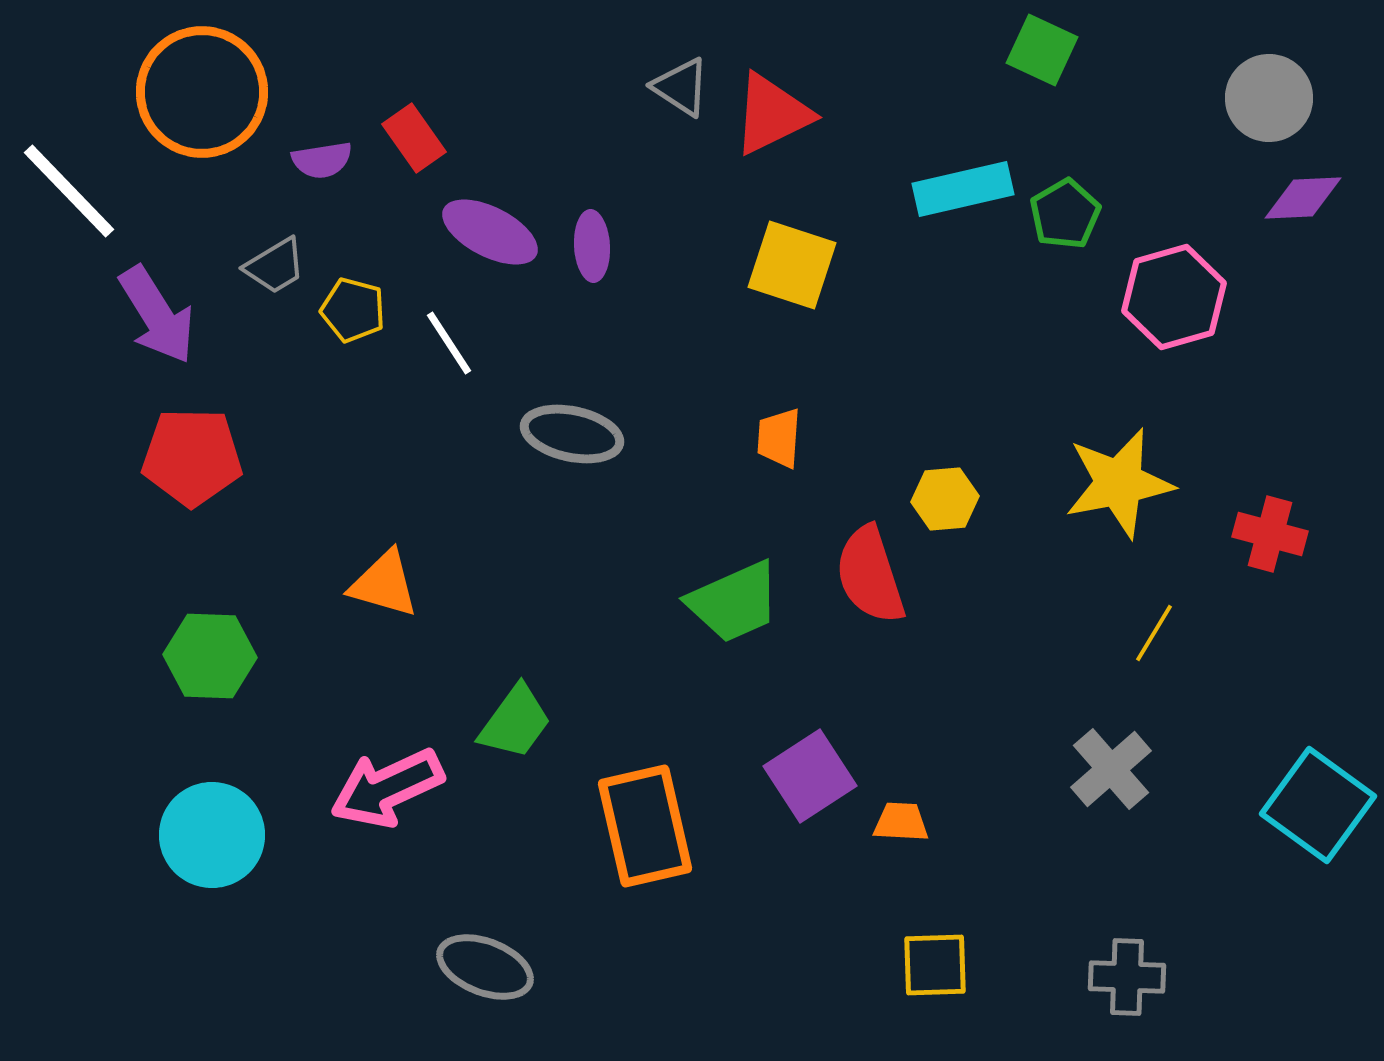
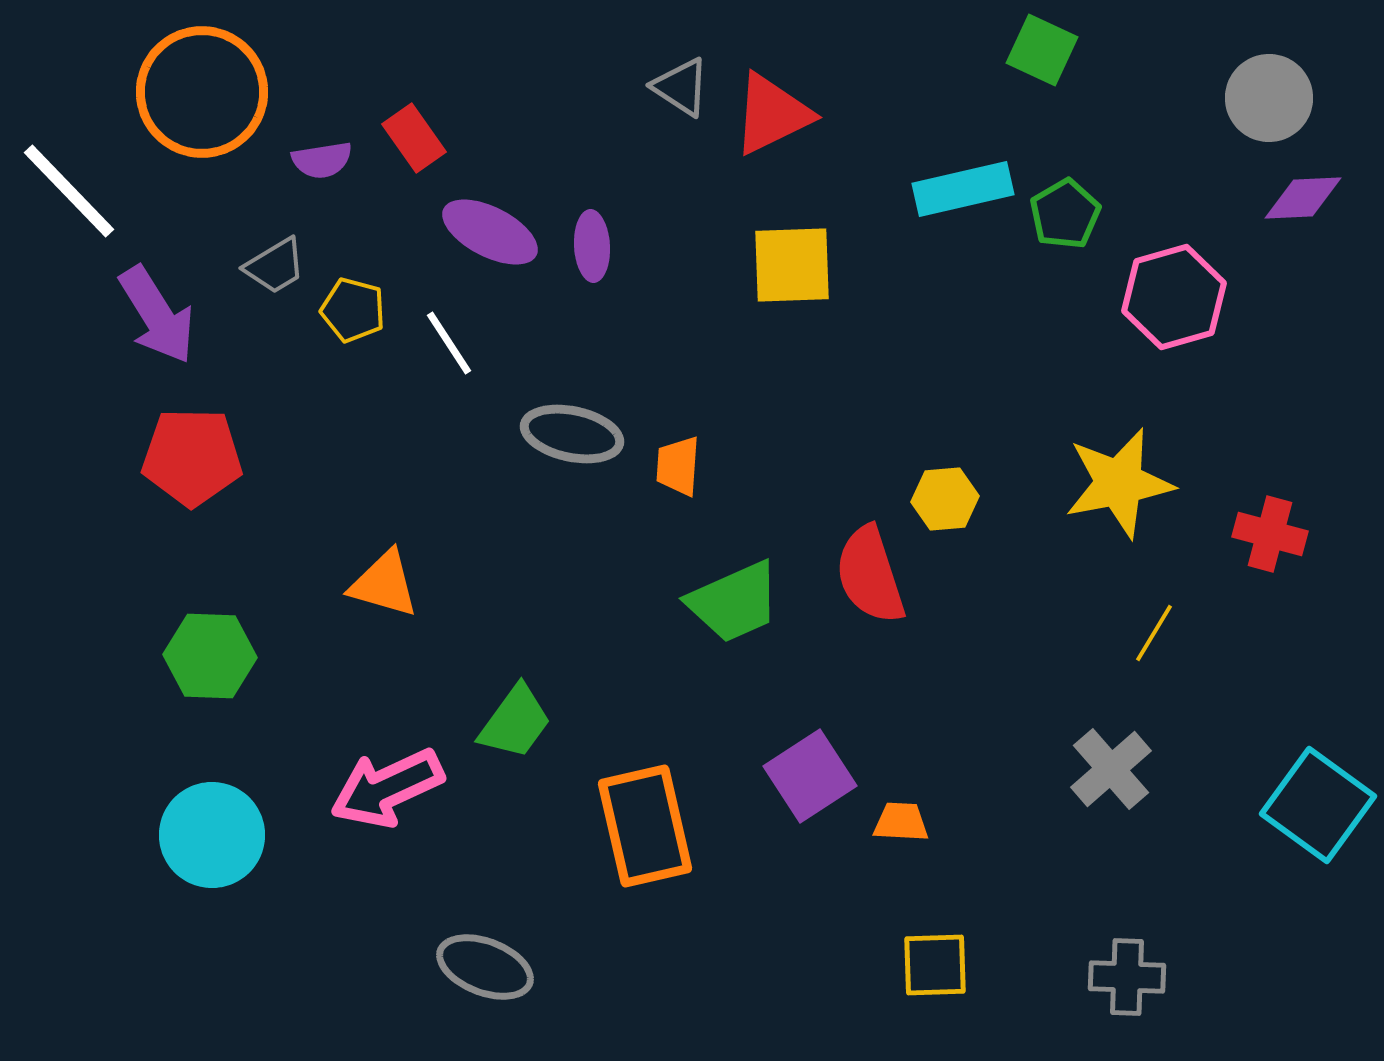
yellow square at (792, 265): rotated 20 degrees counterclockwise
orange trapezoid at (779, 438): moved 101 px left, 28 px down
